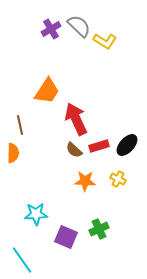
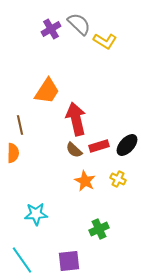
gray semicircle: moved 2 px up
red arrow: rotated 12 degrees clockwise
orange star: rotated 25 degrees clockwise
purple square: moved 3 px right, 24 px down; rotated 30 degrees counterclockwise
